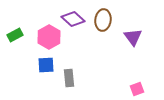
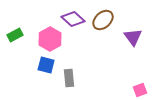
brown ellipse: rotated 40 degrees clockwise
pink hexagon: moved 1 px right, 2 px down
blue square: rotated 18 degrees clockwise
pink square: moved 3 px right, 1 px down
